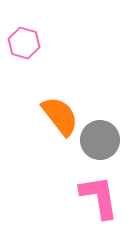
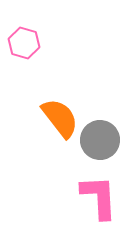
orange semicircle: moved 2 px down
pink L-shape: rotated 6 degrees clockwise
